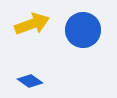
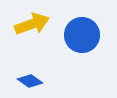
blue circle: moved 1 px left, 5 px down
